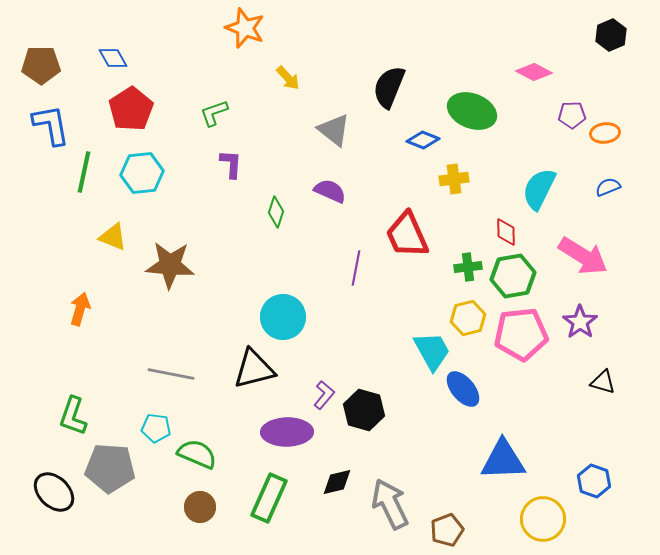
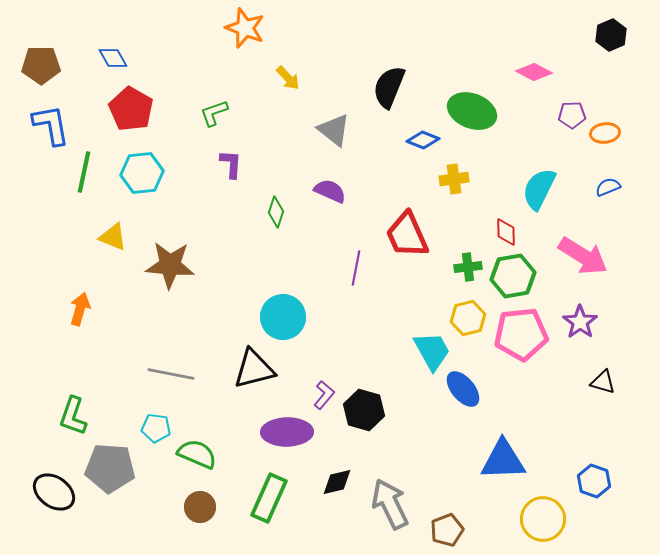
red pentagon at (131, 109): rotated 9 degrees counterclockwise
black ellipse at (54, 492): rotated 9 degrees counterclockwise
